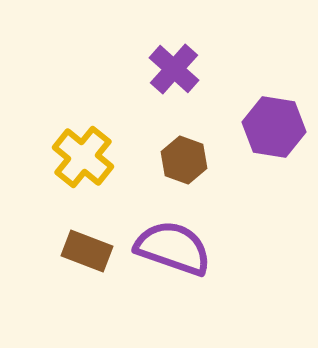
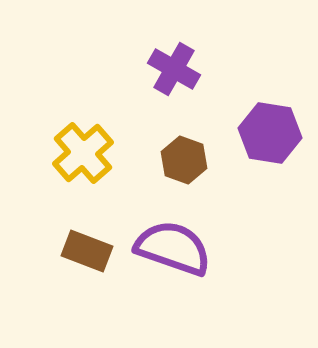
purple cross: rotated 12 degrees counterclockwise
purple hexagon: moved 4 px left, 6 px down
yellow cross: moved 4 px up; rotated 10 degrees clockwise
